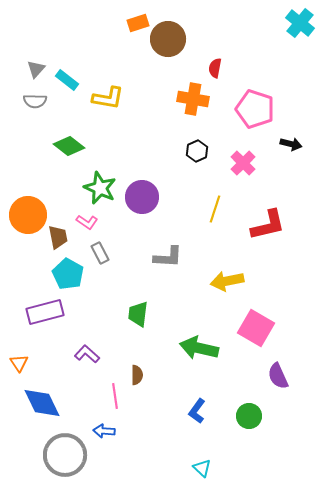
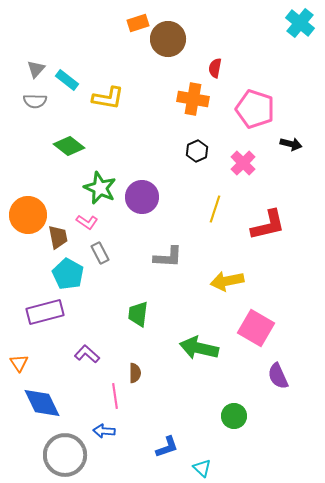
brown semicircle: moved 2 px left, 2 px up
blue L-shape: moved 30 px left, 36 px down; rotated 145 degrees counterclockwise
green circle: moved 15 px left
